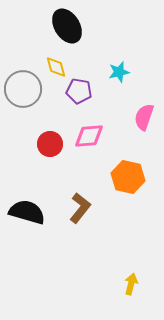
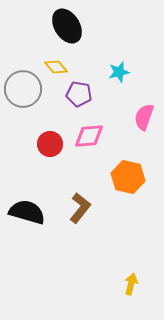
yellow diamond: rotated 25 degrees counterclockwise
purple pentagon: moved 3 px down
